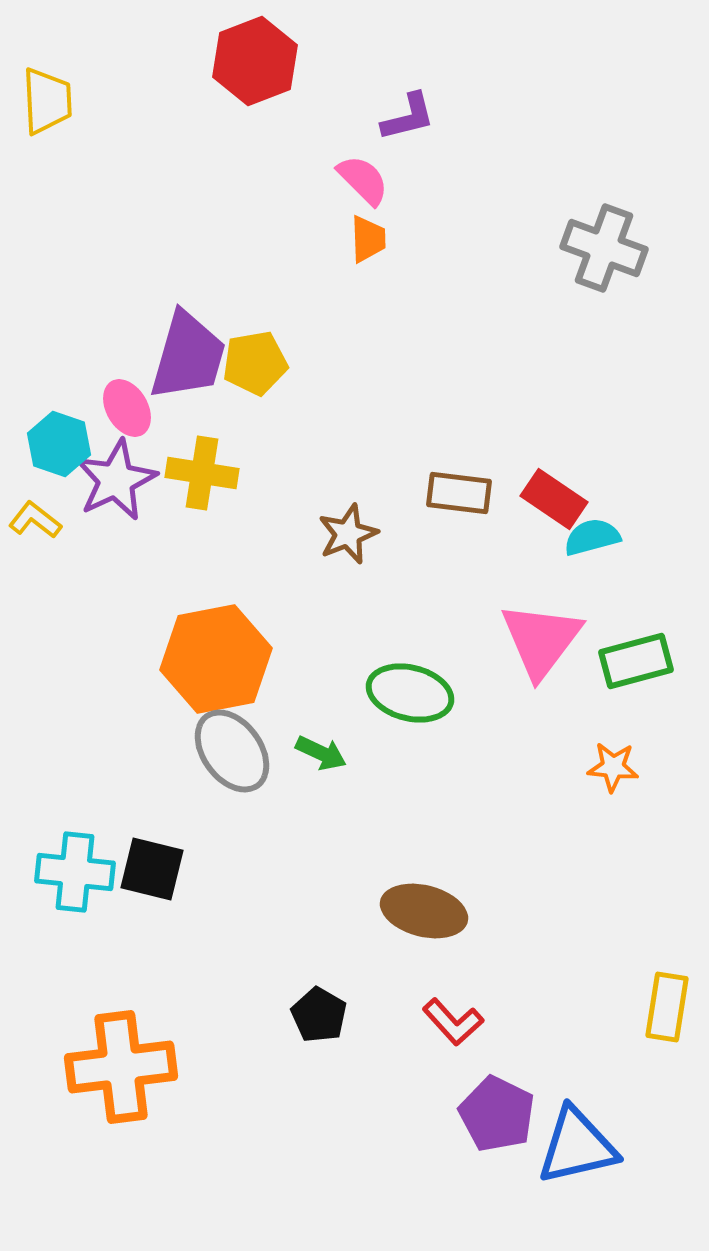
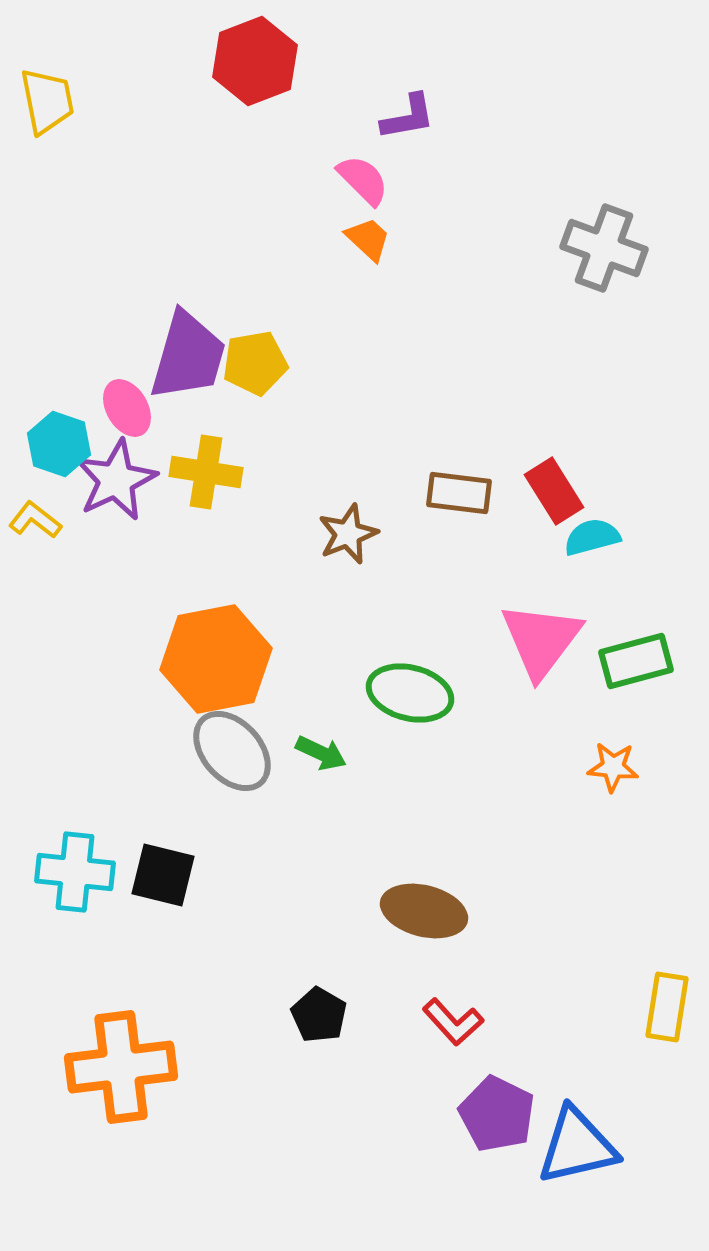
yellow trapezoid: rotated 8 degrees counterclockwise
purple L-shape: rotated 4 degrees clockwise
orange trapezoid: rotated 45 degrees counterclockwise
yellow cross: moved 4 px right, 1 px up
red rectangle: moved 8 px up; rotated 24 degrees clockwise
gray ellipse: rotated 6 degrees counterclockwise
black square: moved 11 px right, 6 px down
